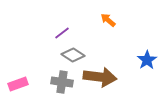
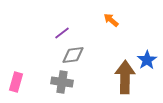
orange arrow: moved 3 px right
gray diamond: rotated 40 degrees counterclockwise
brown arrow: moved 25 px right; rotated 96 degrees counterclockwise
pink rectangle: moved 2 px left, 2 px up; rotated 54 degrees counterclockwise
